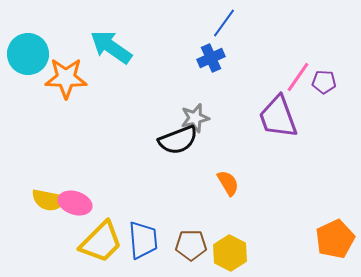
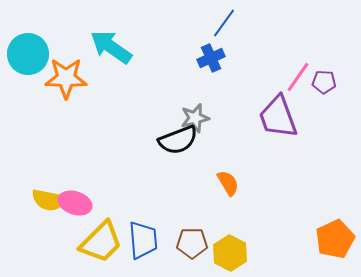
brown pentagon: moved 1 px right, 2 px up
